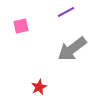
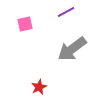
pink square: moved 4 px right, 2 px up
